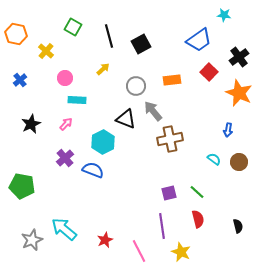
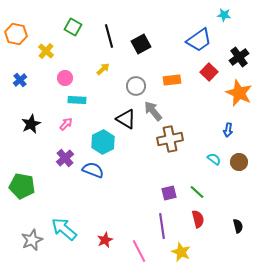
black triangle: rotated 10 degrees clockwise
